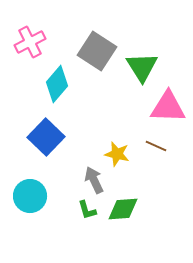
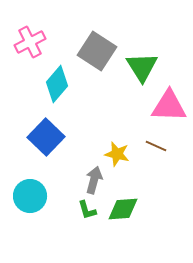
pink triangle: moved 1 px right, 1 px up
gray arrow: rotated 40 degrees clockwise
